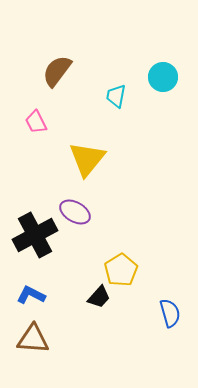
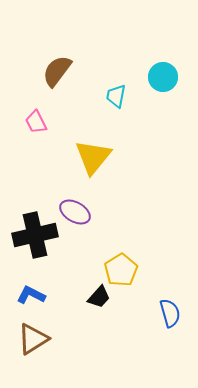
yellow triangle: moved 6 px right, 2 px up
black cross: rotated 15 degrees clockwise
brown triangle: rotated 36 degrees counterclockwise
